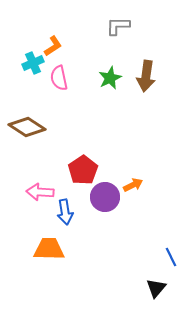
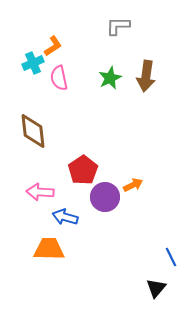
brown diamond: moved 6 px right, 4 px down; rotated 51 degrees clockwise
blue arrow: moved 5 px down; rotated 115 degrees clockwise
